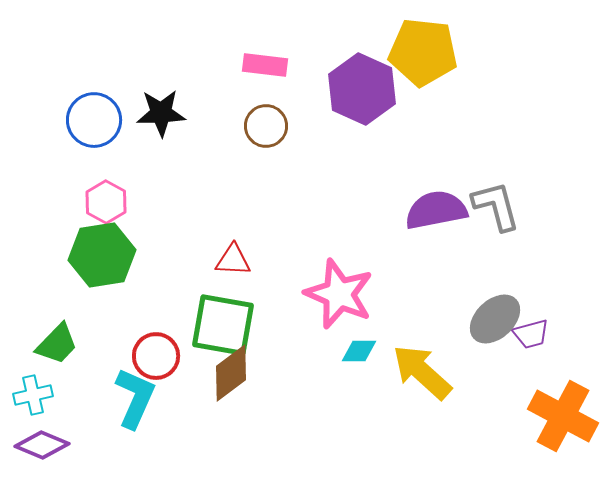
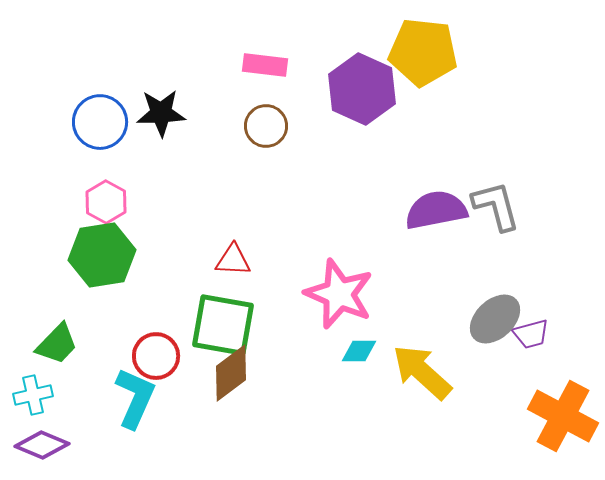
blue circle: moved 6 px right, 2 px down
